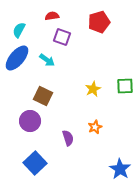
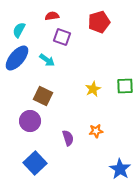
orange star: moved 1 px right, 4 px down; rotated 16 degrees clockwise
